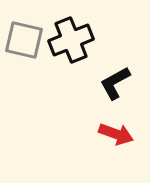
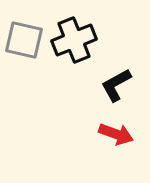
black cross: moved 3 px right
black L-shape: moved 1 px right, 2 px down
